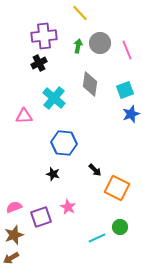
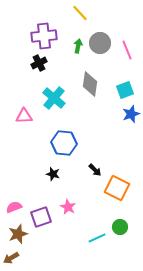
brown star: moved 4 px right, 1 px up
